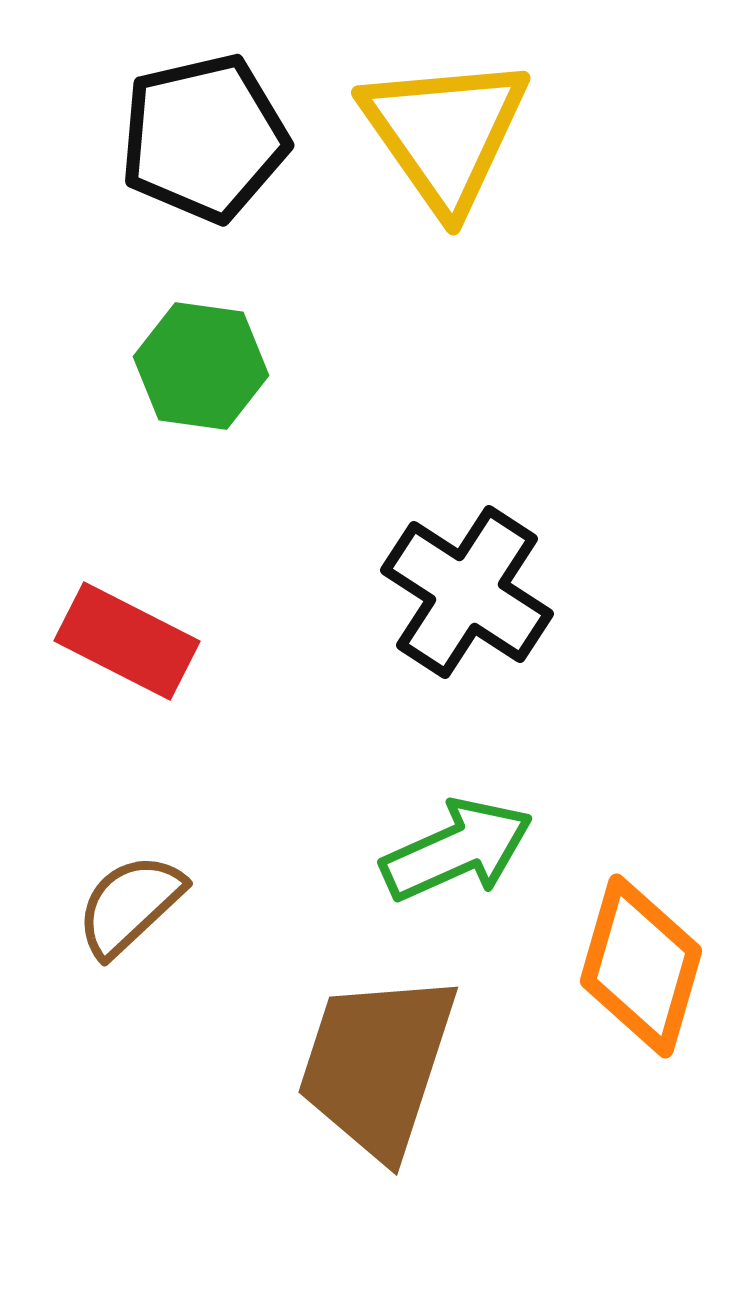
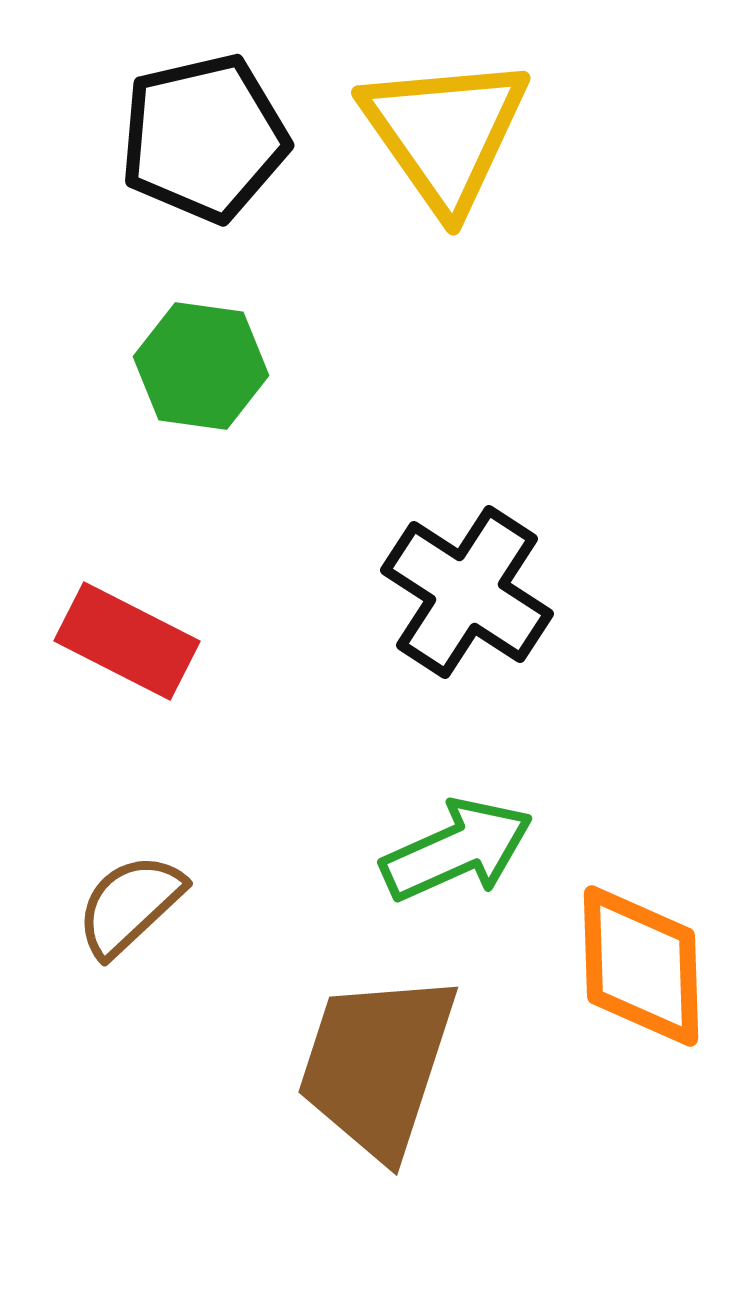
orange diamond: rotated 18 degrees counterclockwise
